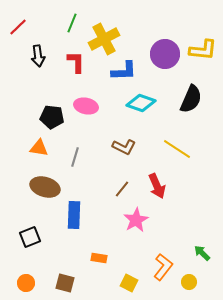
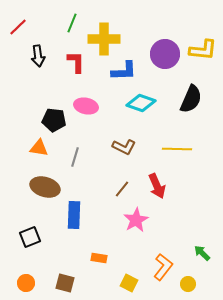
yellow cross: rotated 28 degrees clockwise
black pentagon: moved 2 px right, 3 px down
yellow line: rotated 32 degrees counterclockwise
yellow circle: moved 1 px left, 2 px down
